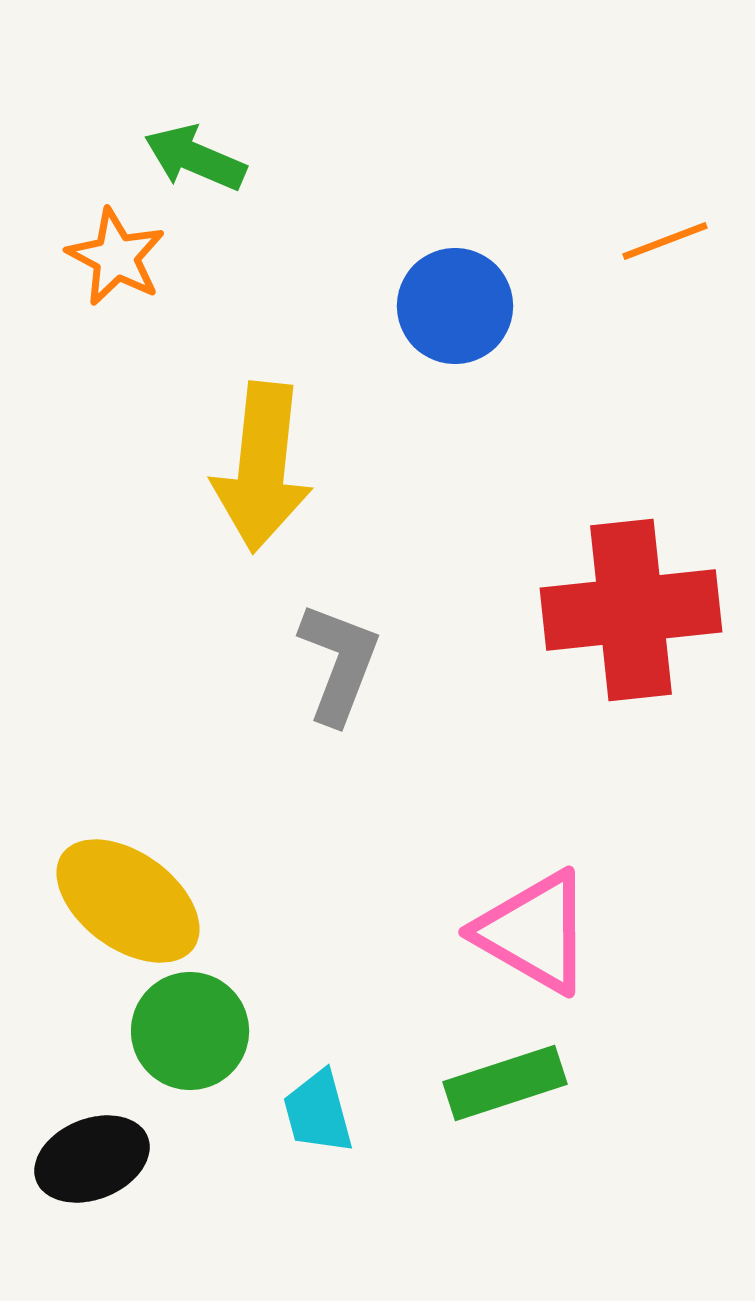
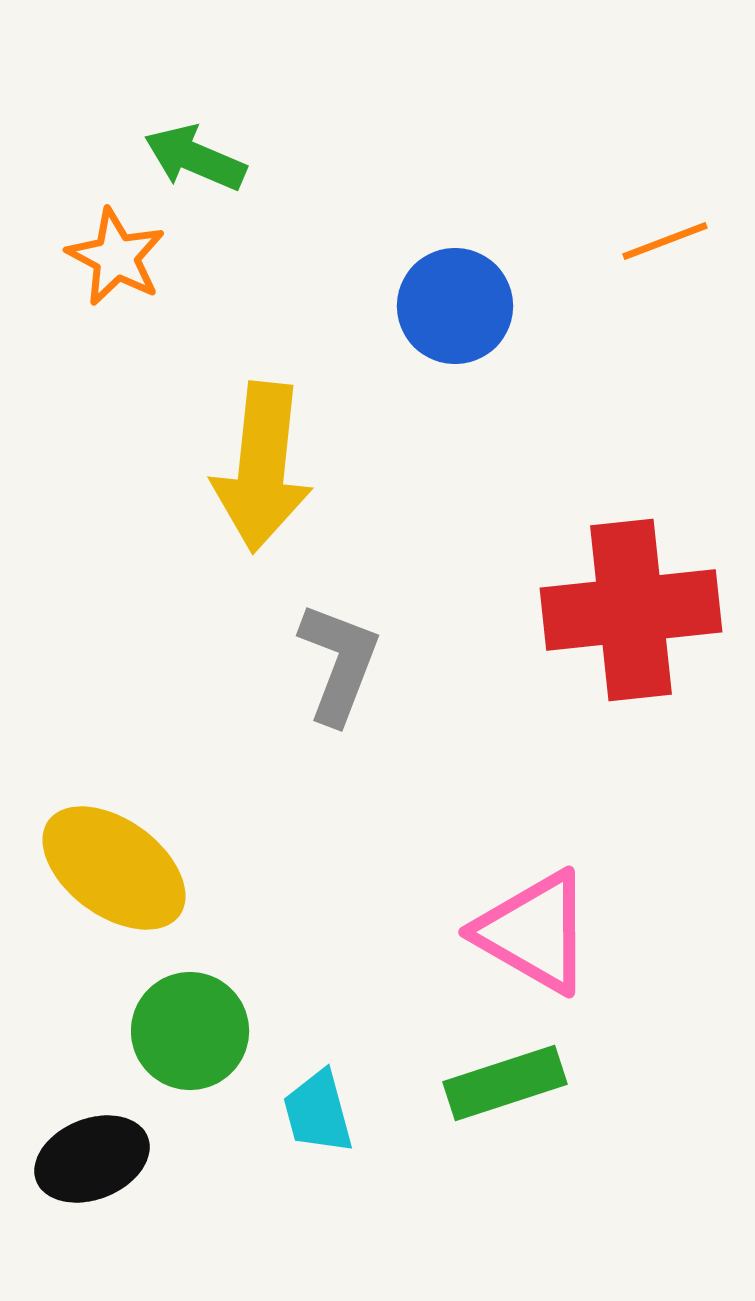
yellow ellipse: moved 14 px left, 33 px up
